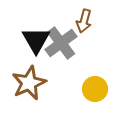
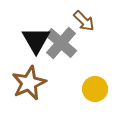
brown arrow: rotated 60 degrees counterclockwise
gray cross: rotated 12 degrees counterclockwise
